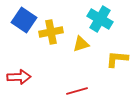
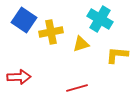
yellow L-shape: moved 4 px up
red line: moved 3 px up
